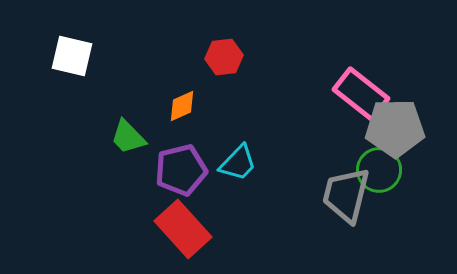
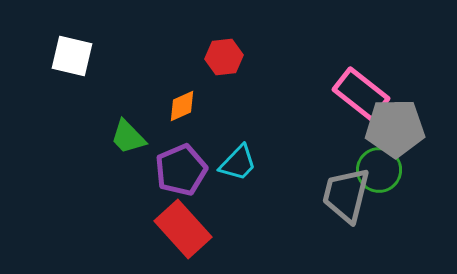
purple pentagon: rotated 9 degrees counterclockwise
